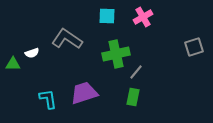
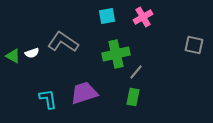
cyan square: rotated 12 degrees counterclockwise
gray L-shape: moved 4 px left, 3 px down
gray square: moved 2 px up; rotated 30 degrees clockwise
green triangle: moved 8 px up; rotated 28 degrees clockwise
